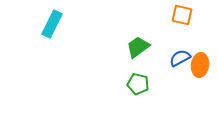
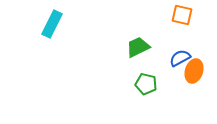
green trapezoid: rotated 10 degrees clockwise
orange ellipse: moved 6 px left, 6 px down; rotated 10 degrees clockwise
green pentagon: moved 8 px right
